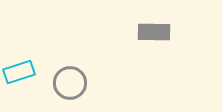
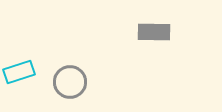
gray circle: moved 1 px up
